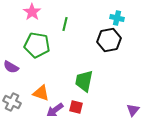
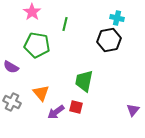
orange triangle: rotated 30 degrees clockwise
purple arrow: moved 1 px right, 2 px down
